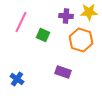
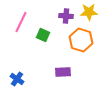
purple rectangle: rotated 21 degrees counterclockwise
